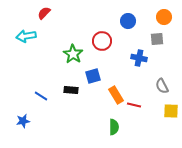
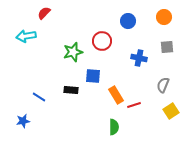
gray square: moved 10 px right, 8 px down
green star: moved 2 px up; rotated 24 degrees clockwise
blue square: rotated 21 degrees clockwise
gray semicircle: moved 1 px right, 1 px up; rotated 49 degrees clockwise
blue line: moved 2 px left, 1 px down
red line: rotated 32 degrees counterclockwise
yellow square: rotated 35 degrees counterclockwise
